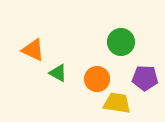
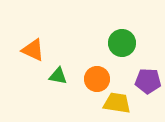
green circle: moved 1 px right, 1 px down
green triangle: moved 3 px down; rotated 18 degrees counterclockwise
purple pentagon: moved 3 px right, 3 px down
